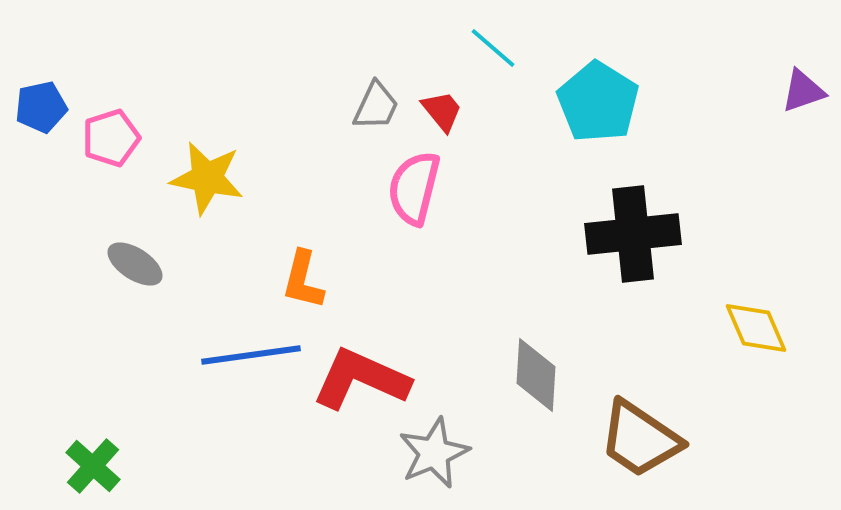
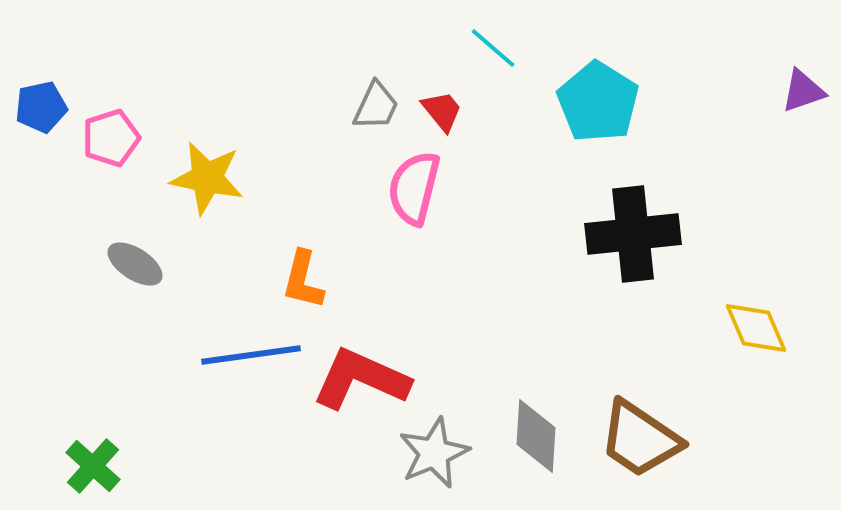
gray diamond: moved 61 px down
